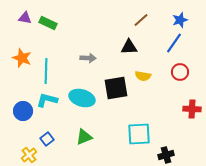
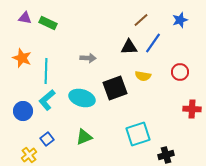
blue line: moved 21 px left
black square: moved 1 px left; rotated 10 degrees counterclockwise
cyan L-shape: rotated 55 degrees counterclockwise
cyan square: moved 1 px left; rotated 15 degrees counterclockwise
